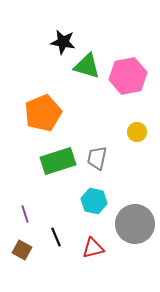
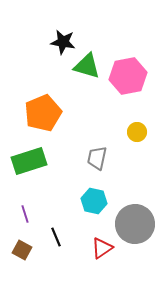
green rectangle: moved 29 px left
red triangle: moved 9 px right; rotated 20 degrees counterclockwise
